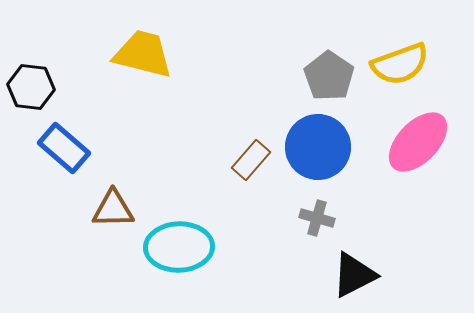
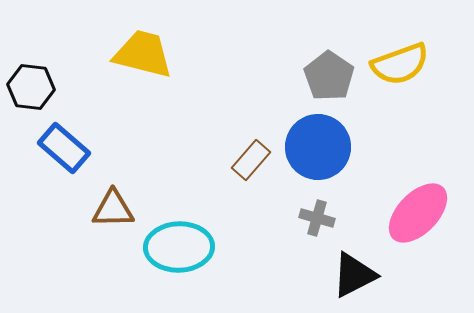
pink ellipse: moved 71 px down
